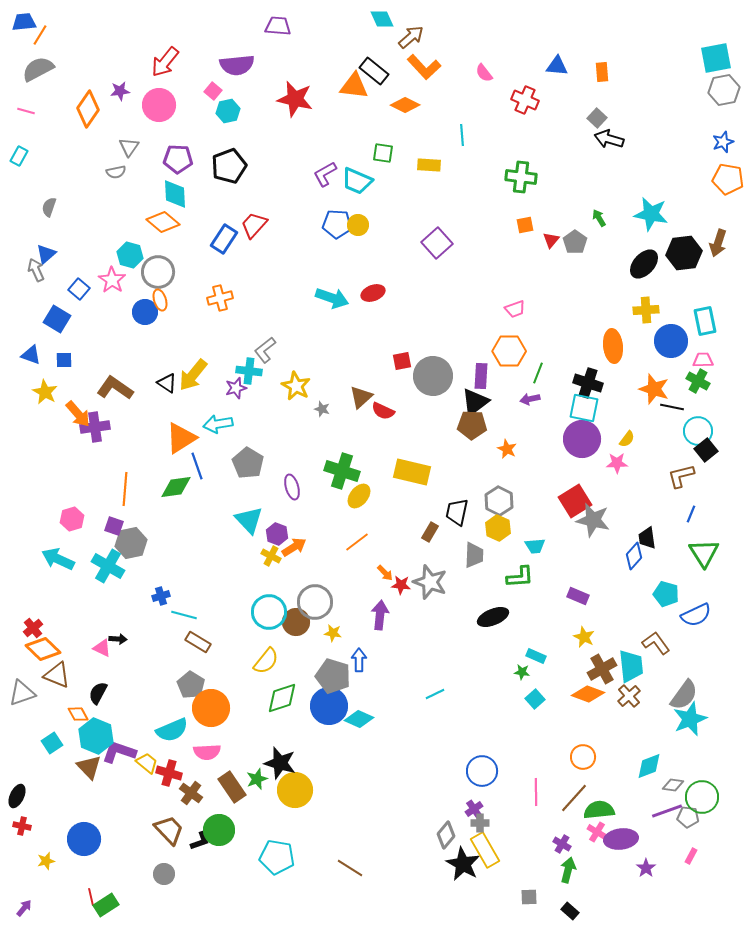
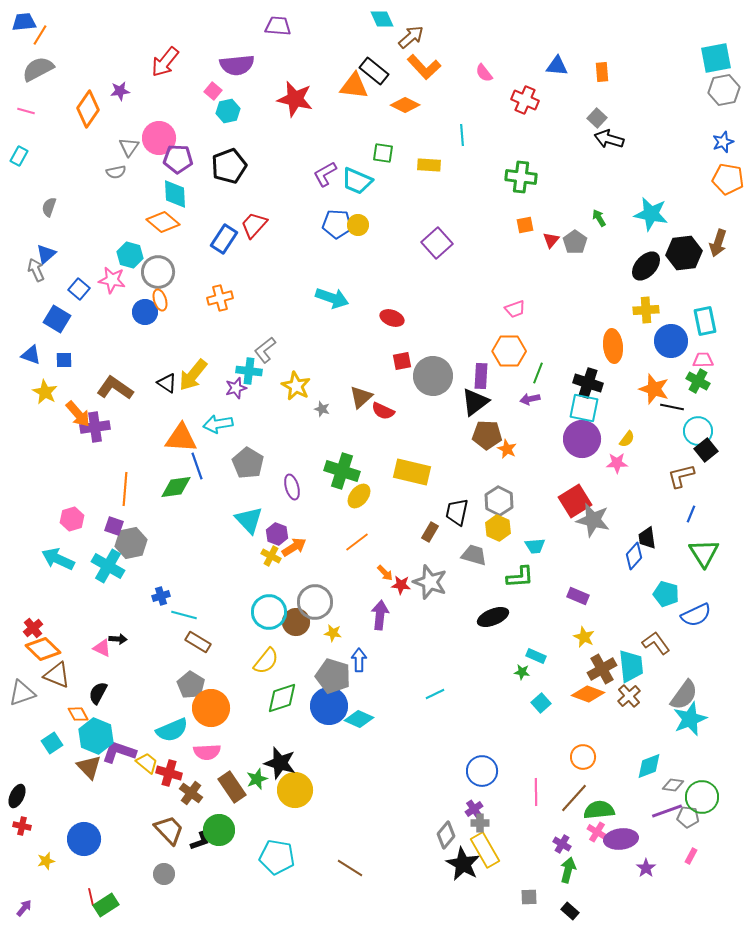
pink circle at (159, 105): moved 33 px down
black ellipse at (644, 264): moved 2 px right, 2 px down
pink star at (112, 280): rotated 24 degrees counterclockwise
red ellipse at (373, 293): moved 19 px right, 25 px down; rotated 40 degrees clockwise
brown pentagon at (472, 425): moved 15 px right, 10 px down
orange triangle at (181, 438): rotated 36 degrees clockwise
gray trapezoid at (474, 555): rotated 76 degrees counterclockwise
cyan square at (535, 699): moved 6 px right, 4 px down
